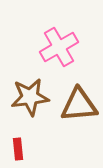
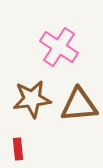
pink cross: rotated 27 degrees counterclockwise
brown star: moved 2 px right, 2 px down
